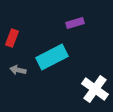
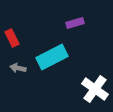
red rectangle: rotated 48 degrees counterclockwise
gray arrow: moved 2 px up
